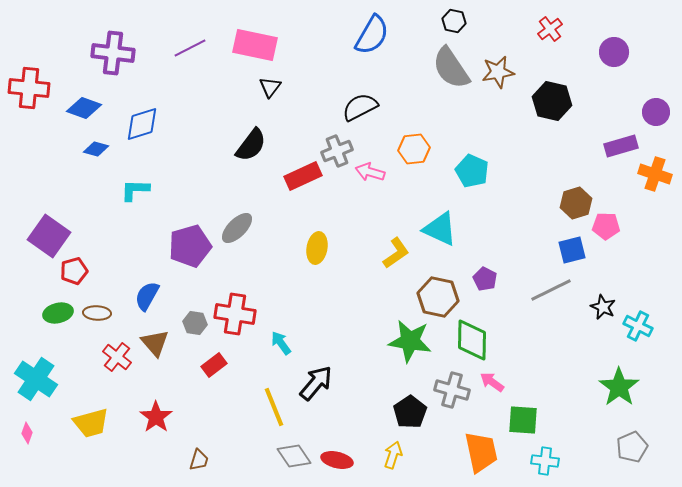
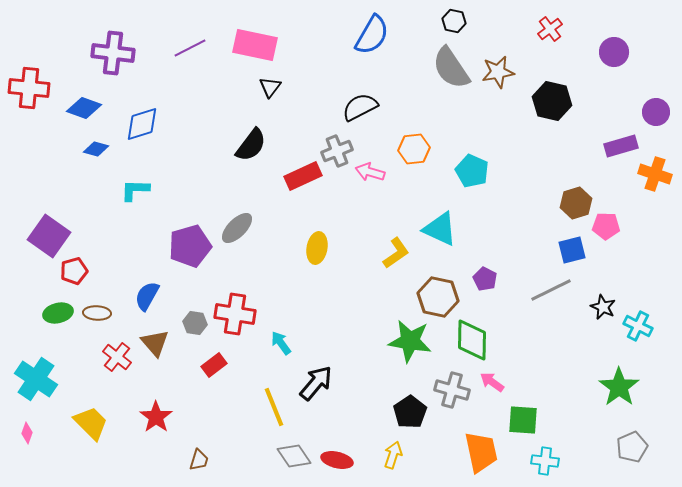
yellow trapezoid at (91, 423): rotated 120 degrees counterclockwise
